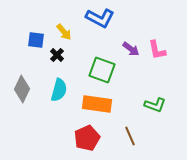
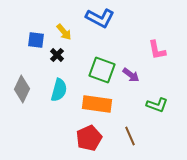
purple arrow: moved 26 px down
green L-shape: moved 2 px right
red pentagon: moved 2 px right
